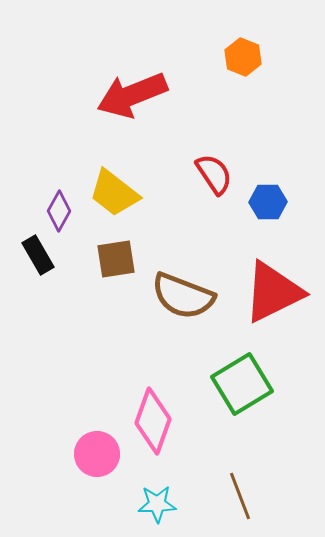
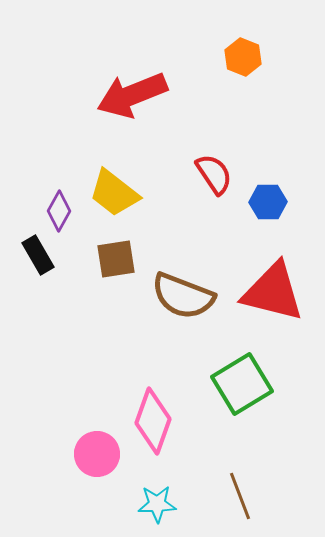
red triangle: rotated 40 degrees clockwise
